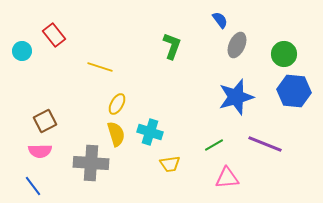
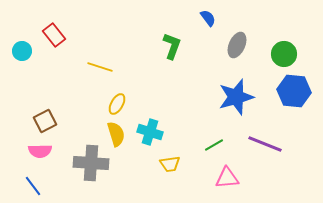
blue semicircle: moved 12 px left, 2 px up
